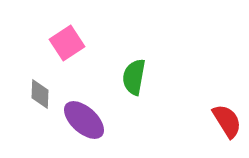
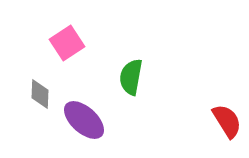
green semicircle: moved 3 px left
